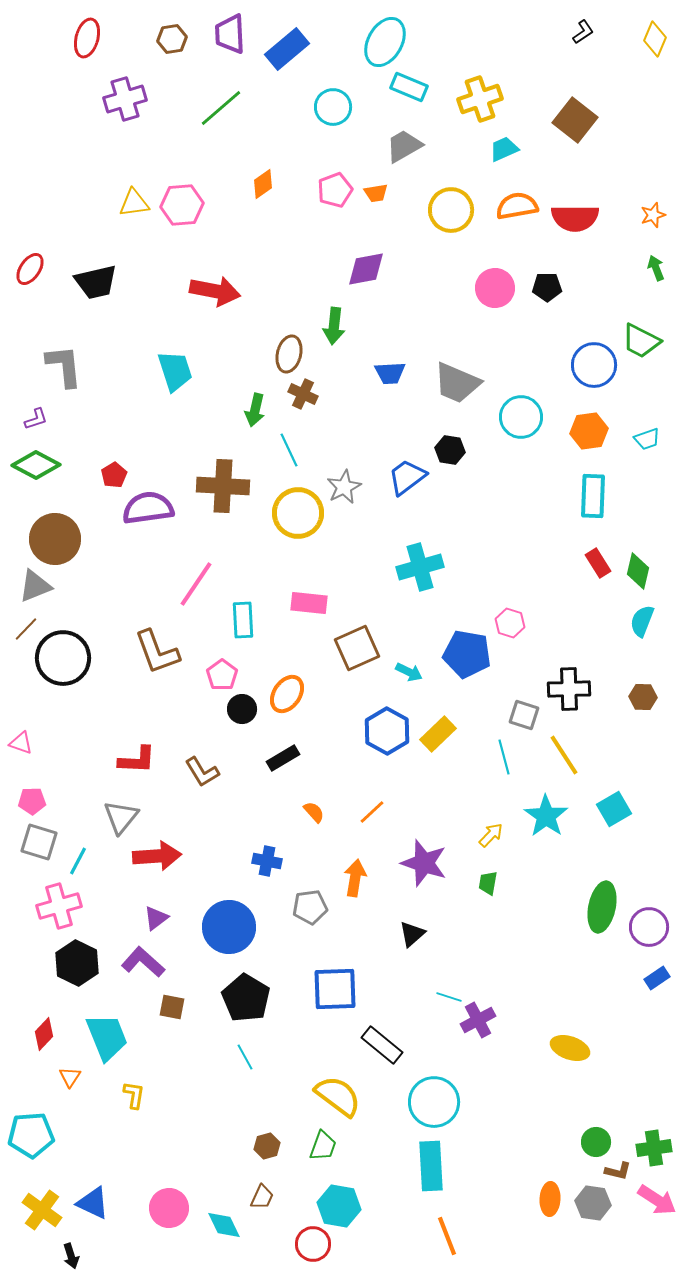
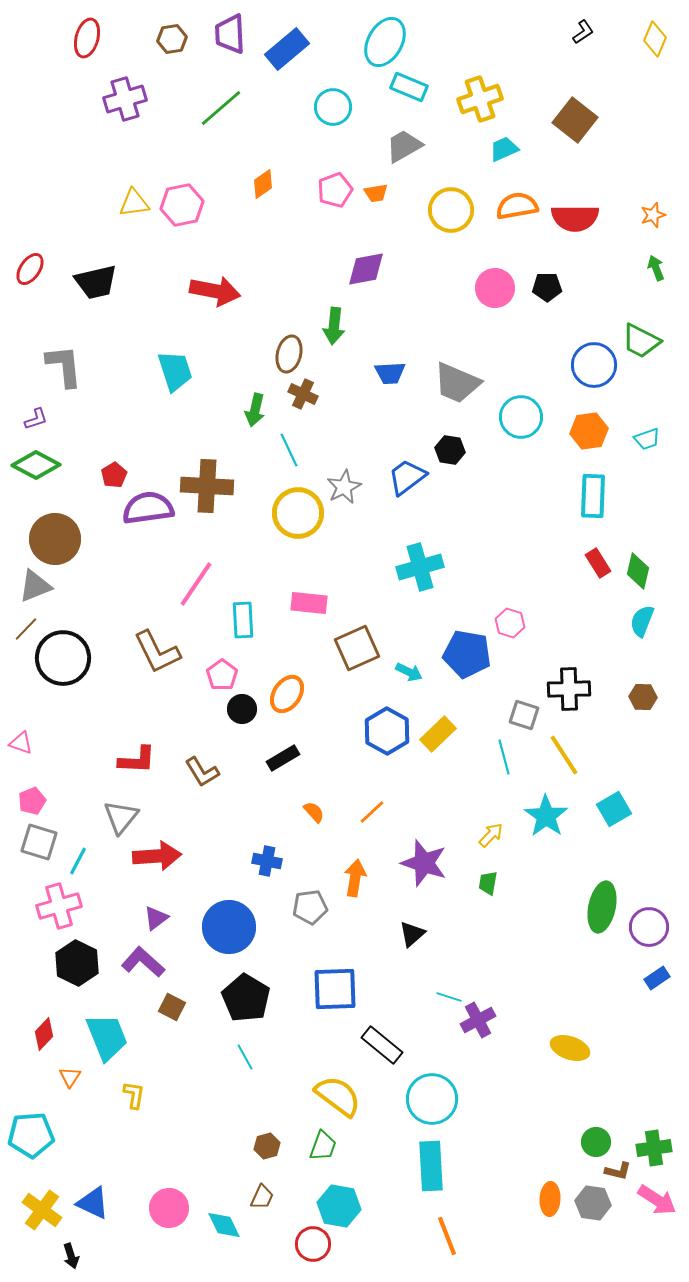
pink hexagon at (182, 205): rotated 6 degrees counterclockwise
brown cross at (223, 486): moved 16 px left
brown L-shape at (157, 652): rotated 6 degrees counterclockwise
pink pentagon at (32, 801): rotated 20 degrees counterclockwise
brown square at (172, 1007): rotated 16 degrees clockwise
cyan circle at (434, 1102): moved 2 px left, 3 px up
